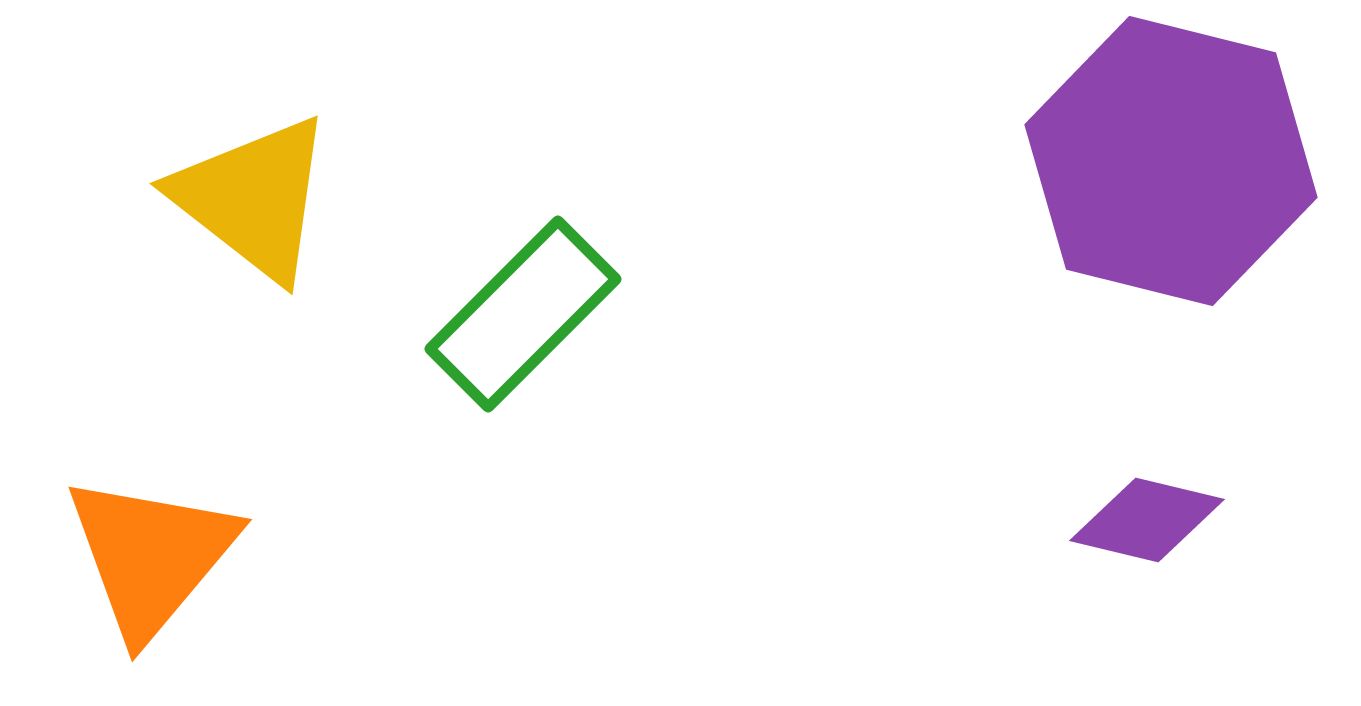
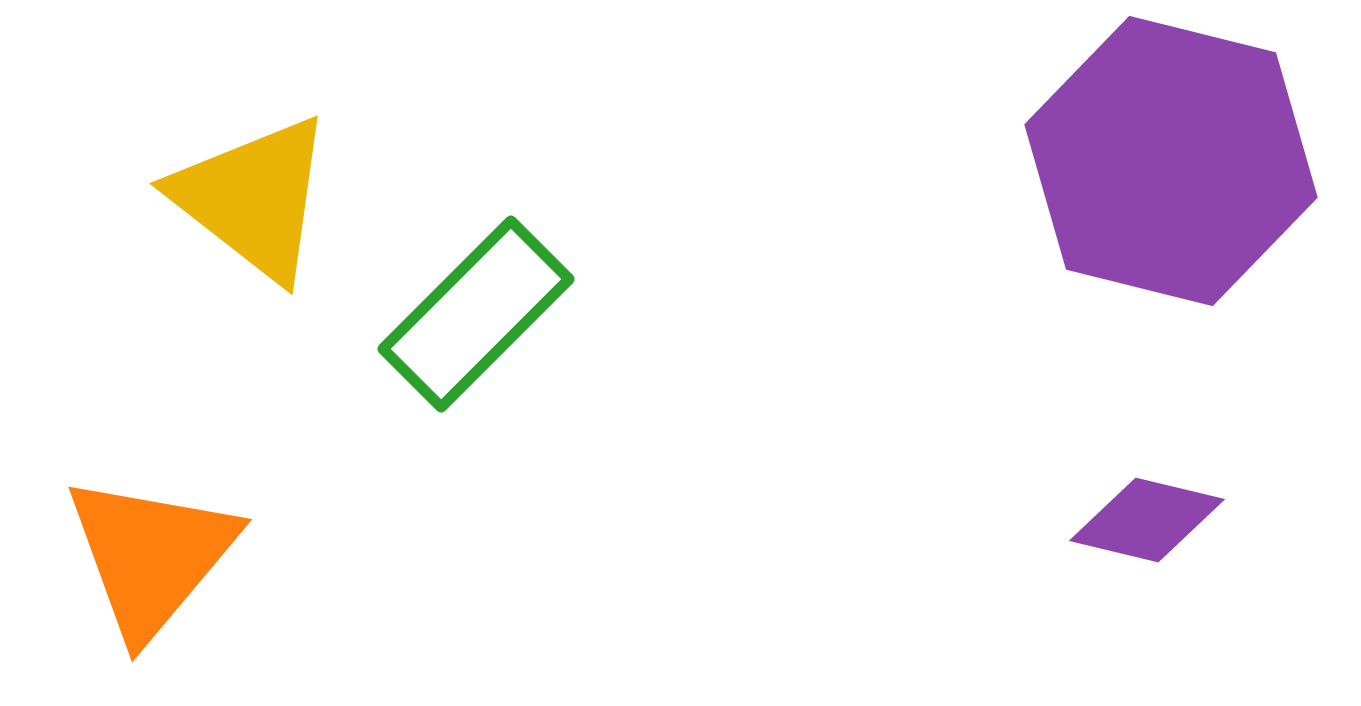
green rectangle: moved 47 px left
